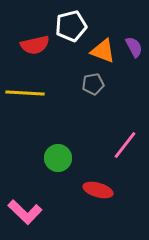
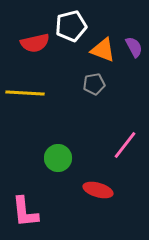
red semicircle: moved 2 px up
orange triangle: moved 1 px up
gray pentagon: moved 1 px right
pink L-shape: rotated 40 degrees clockwise
